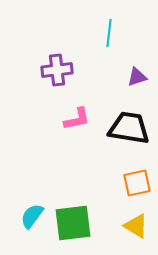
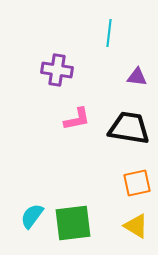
purple cross: rotated 16 degrees clockwise
purple triangle: rotated 25 degrees clockwise
